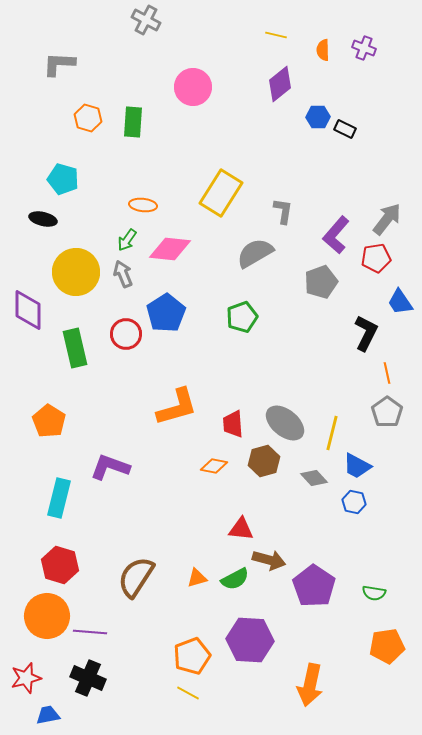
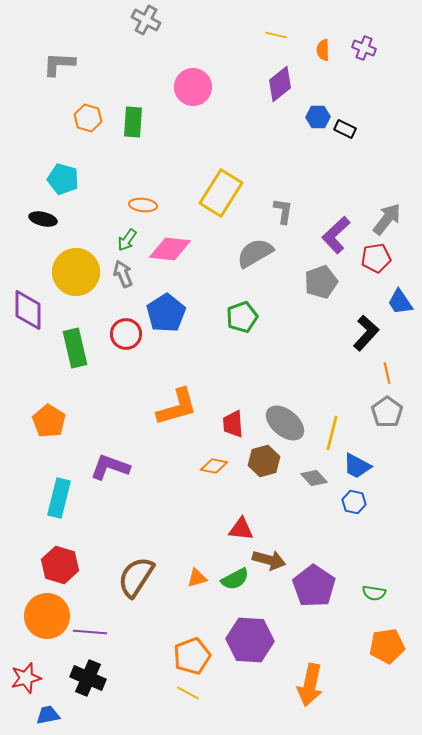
purple L-shape at (336, 235): rotated 6 degrees clockwise
black L-shape at (366, 333): rotated 15 degrees clockwise
